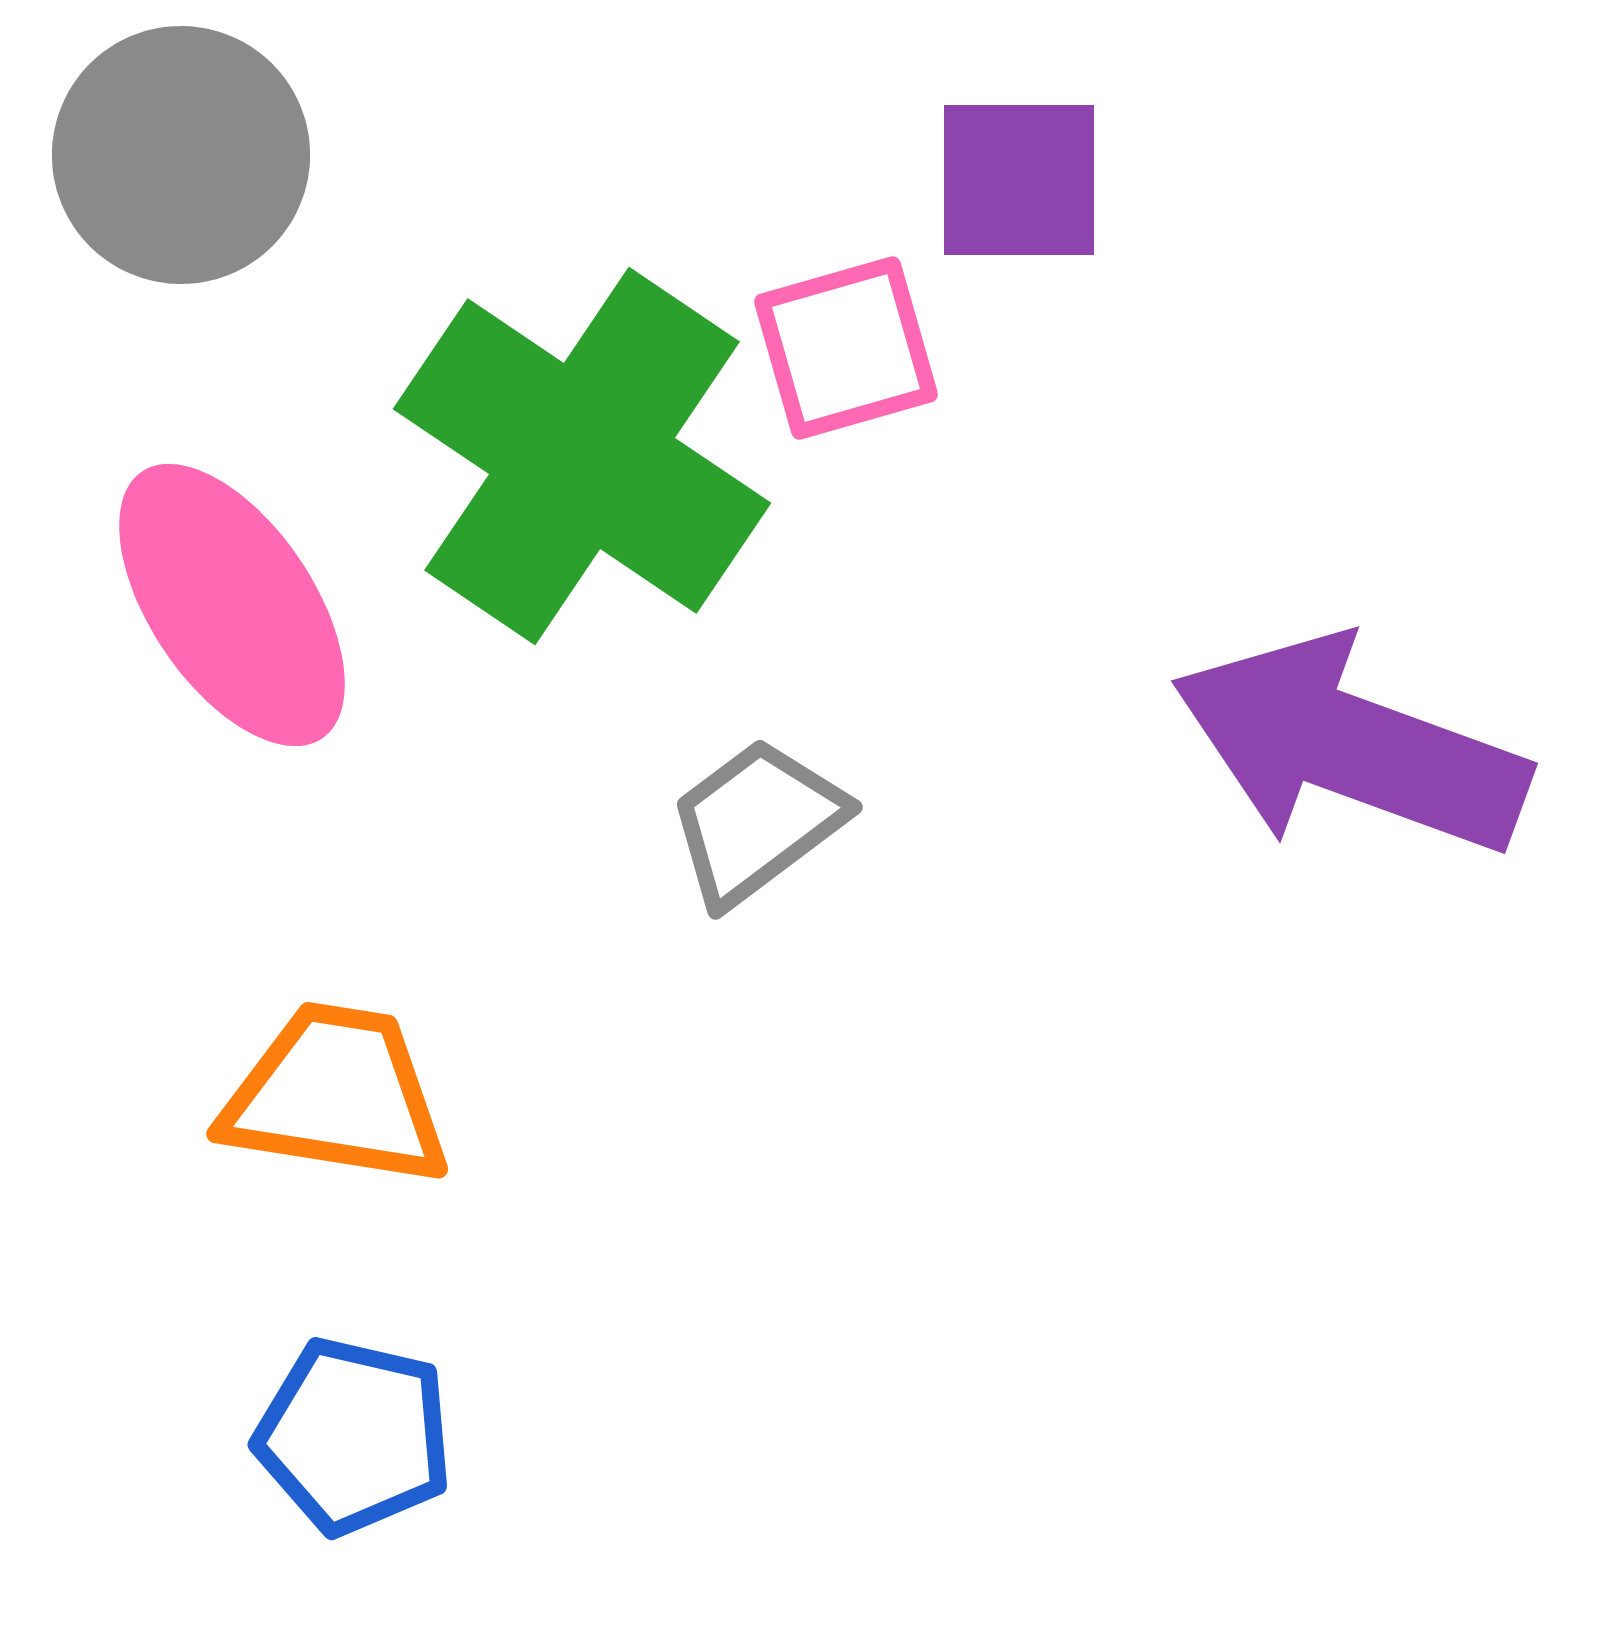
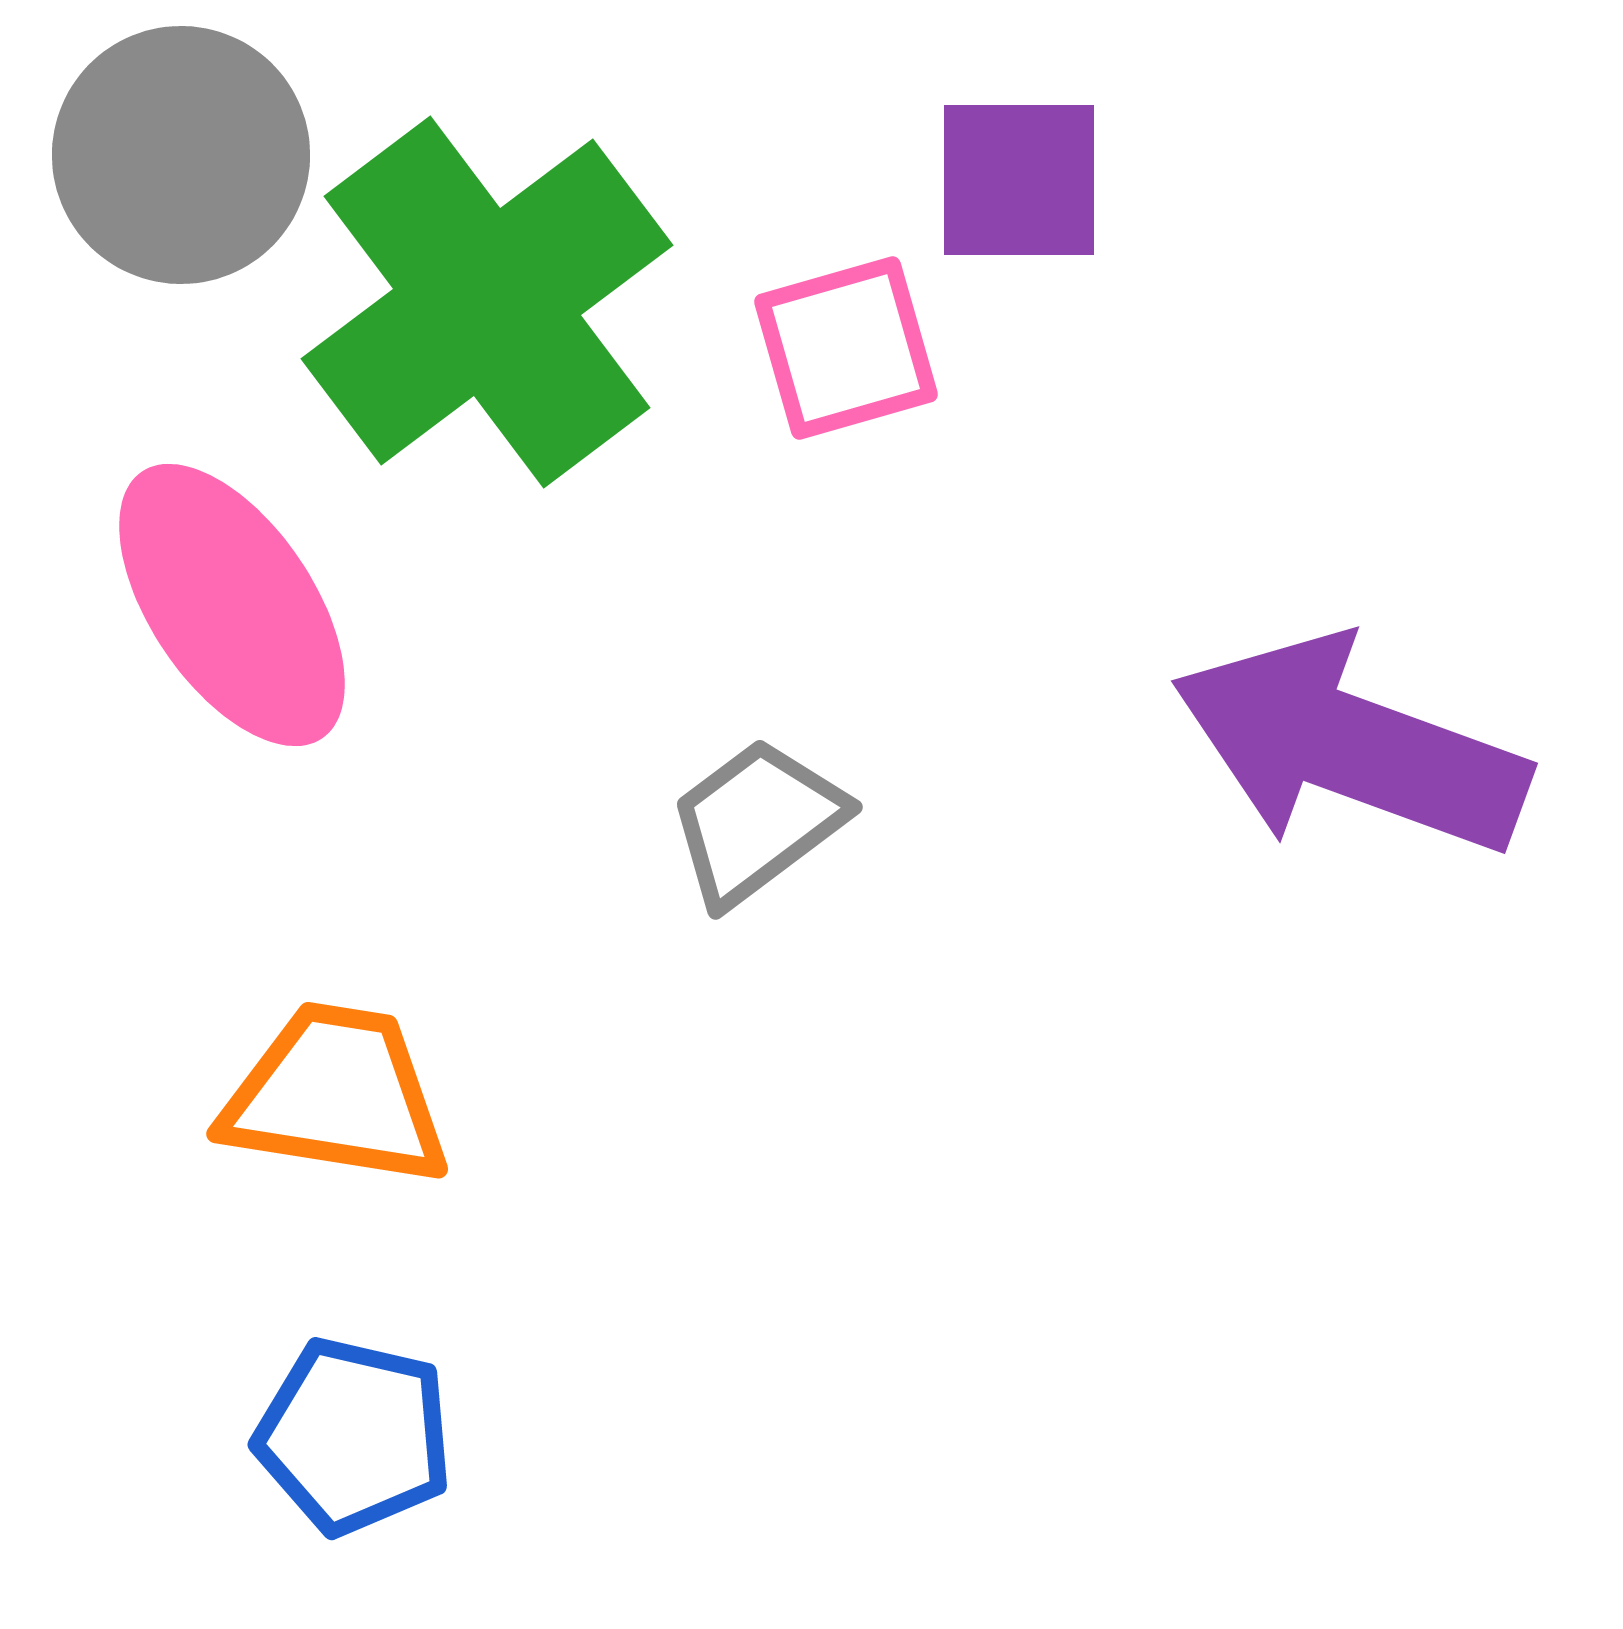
green cross: moved 95 px left, 154 px up; rotated 19 degrees clockwise
